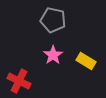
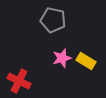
pink star: moved 9 px right, 3 px down; rotated 18 degrees clockwise
